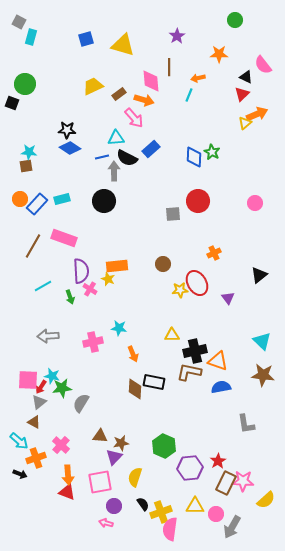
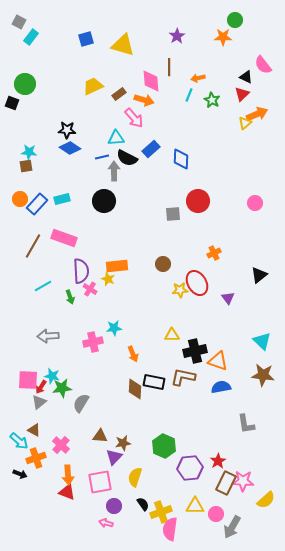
cyan rectangle at (31, 37): rotated 21 degrees clockwise
orange star at (219, 54): moved 4 px right, 17 px up
green star at (212, 152): moved 52 px up
blue diamond at (194, 157): moved 13 px left, 2 px down
cyan star at (119, 328): moved 5 px left; rotated 14 degrees counterclockwise
brown L-shape at (189, 372): moved 6 px left, 5 px down
brown triangle at (34, 422): moved 8 px down
brown star at (121, 443): moved 2 px right
